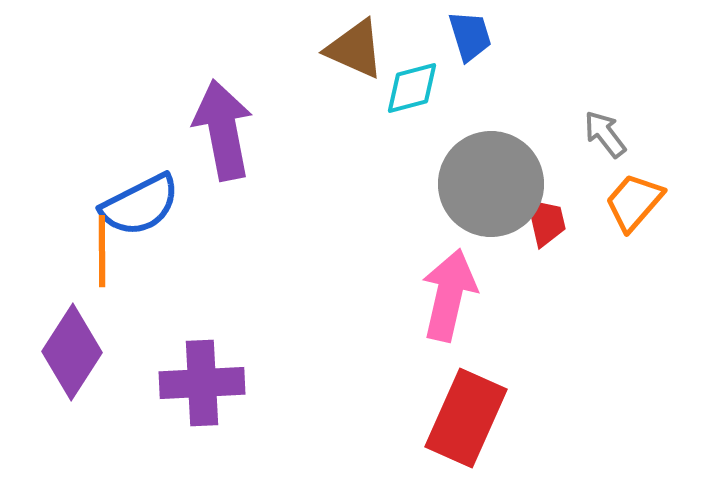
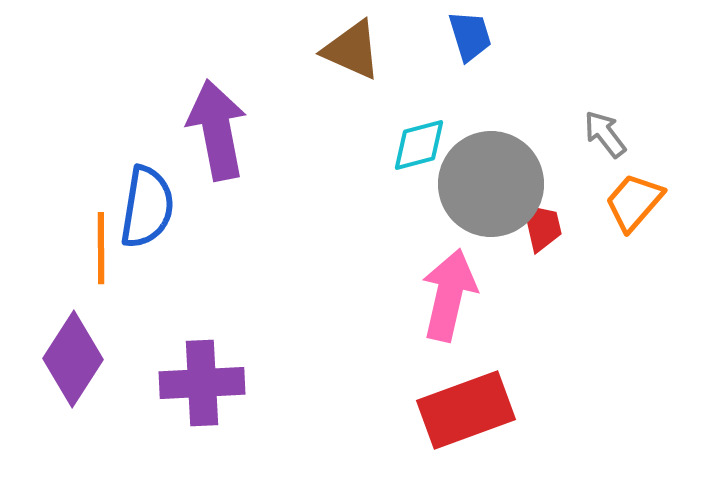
brown triangle: moved 3 px left, 1 px down
cyan diamond: moved 7 px right, 57 px down
purple arrow: moved 6 px left
blue semicircle: moved 7 px right, 2 px down; rotated 54 degrees counterclockwise
red trapezoid: moved 4 px left, 5 px down
orange line: moved 1 px left, 3 px up
purple diamond: moved 1 px right, 7 px down
red rectangle: moved 8 px up; rotated 46 degrees clockwise
